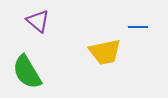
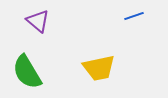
blue line: moved 4 px left, 11 px up; rotated 18 degrees counterclockwise
yellow trapezoid: moved 6 px left, 16 px down
